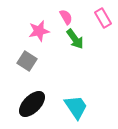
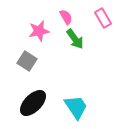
black ellipse: moved 1 px right, 1 px up
